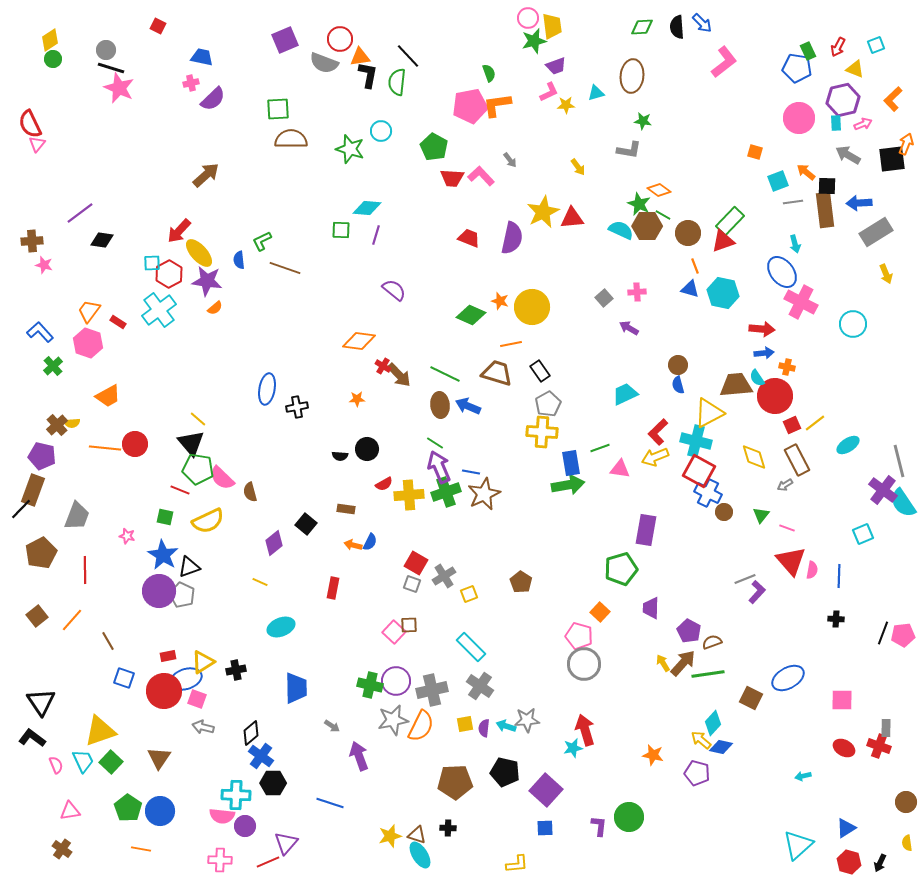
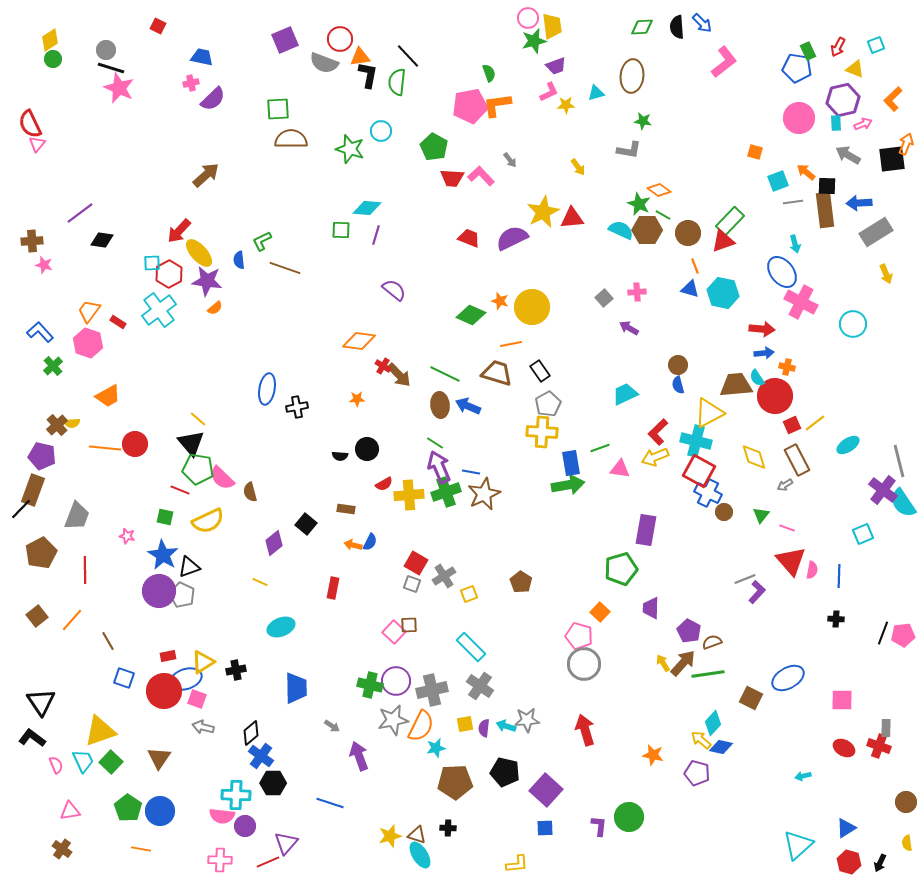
brown hexagon at (647, 226): moved 4 px down
purple semicircle at (512, 238): rotated 128 degrees counterclockwise
cyan star at (573, 748): moved 137 px left
